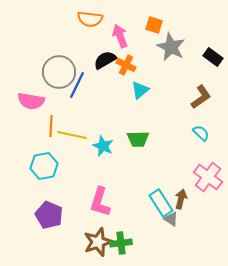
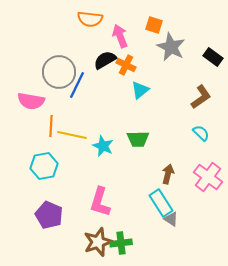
brown arrow: moved 13 px left, 25 px up
